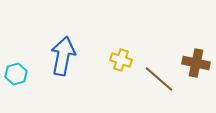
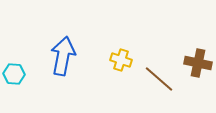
brown cross: moved 2 px right
cyan hexagon: moved 2 px left; rotated 20 degrees clockwise
